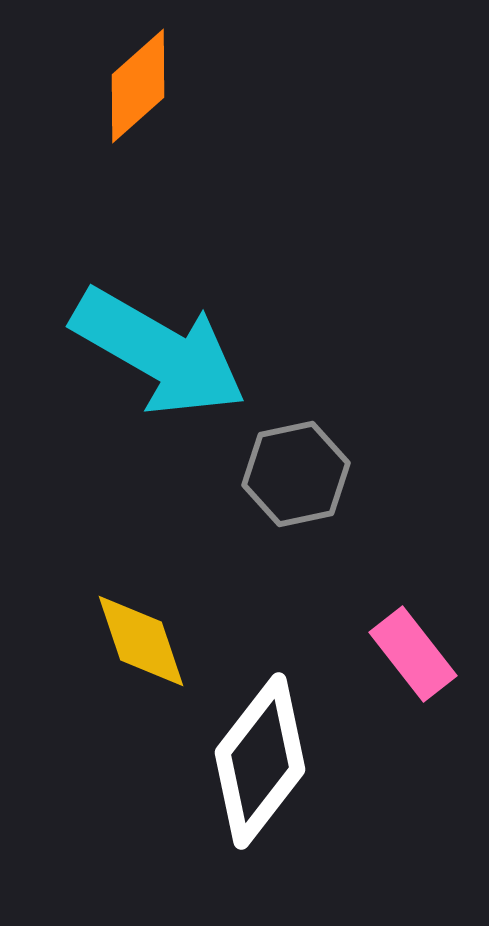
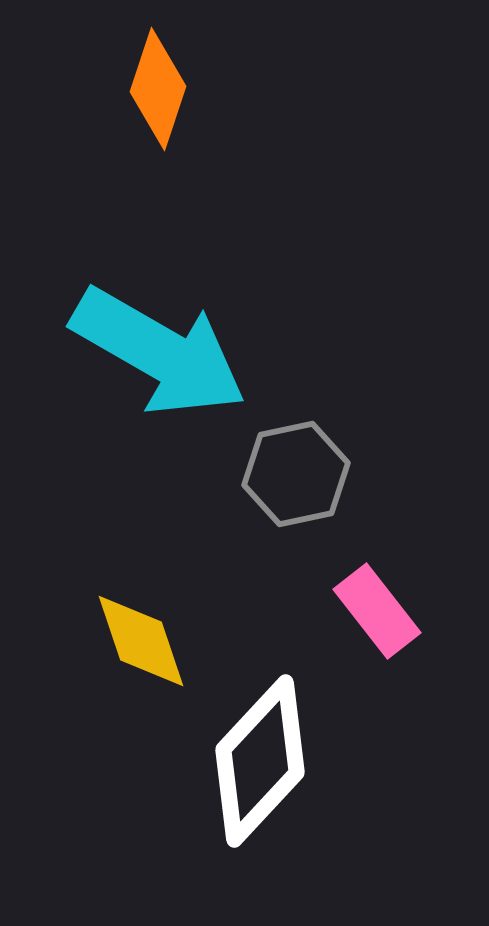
orange diamond: moved 20 px right, 3 px down; rotated 30 degrees counterclockwise
pink rectangle: moved 36 px left, 43 px up
white diamond: rotated 5 degrees clockwise
